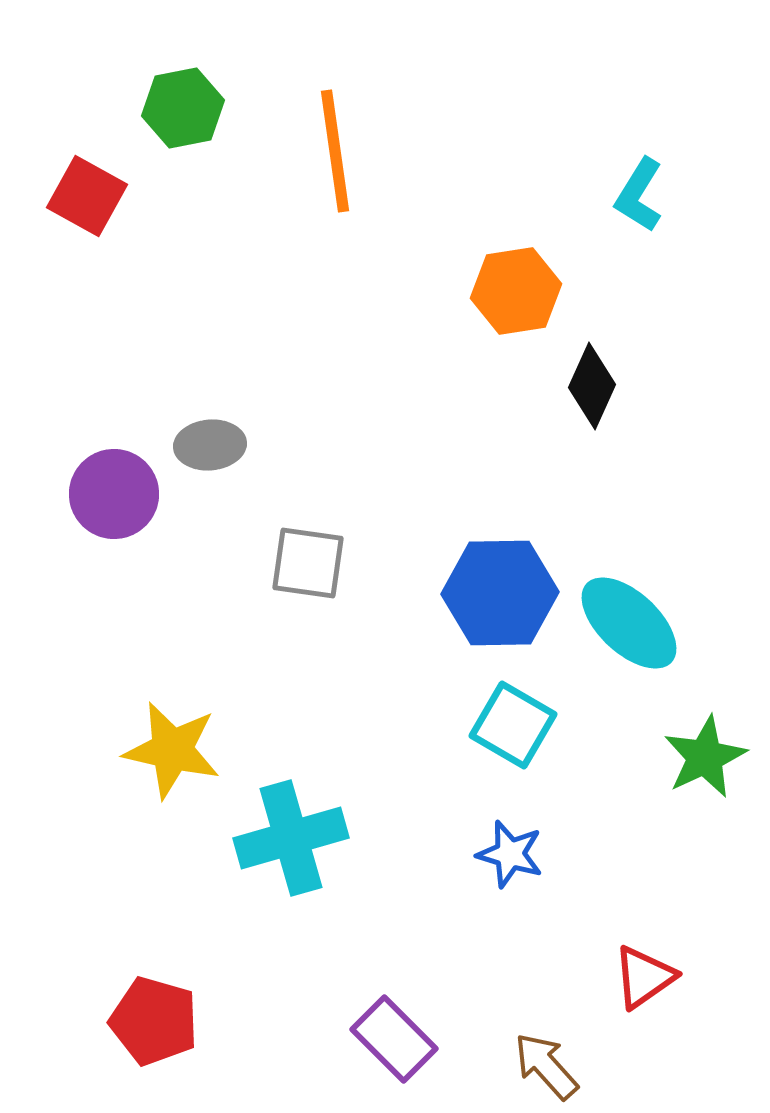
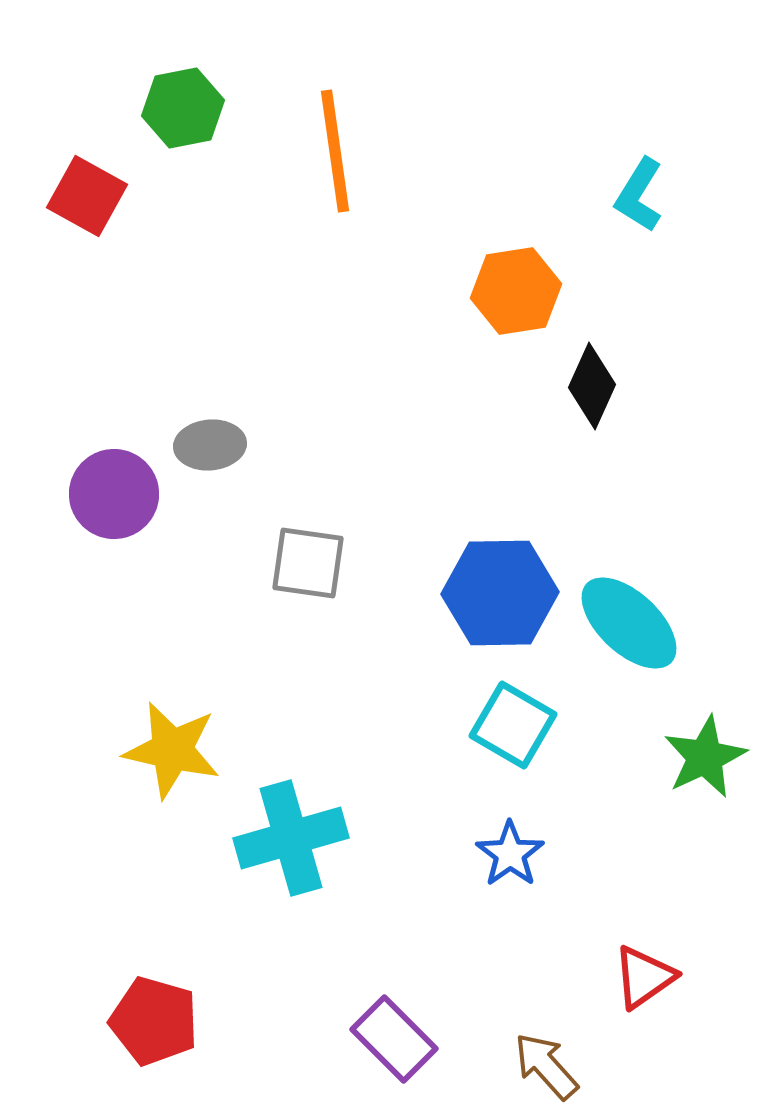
blue star: rotated 20 degrees clockwise
